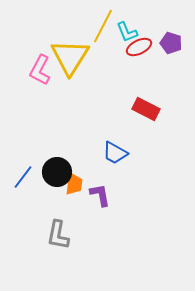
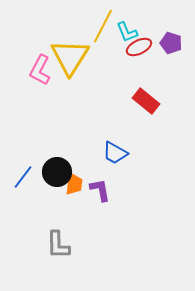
red rectangle: moved 8 px up; rotated 12 degrees clockwise
purple L-shape: moved 5 px up
gray L-shape: moved 10 px down; rotated 12 degrees counterclockwise
